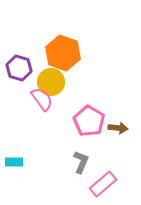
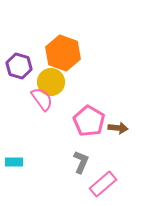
purple hexagon: moved 2 px up
